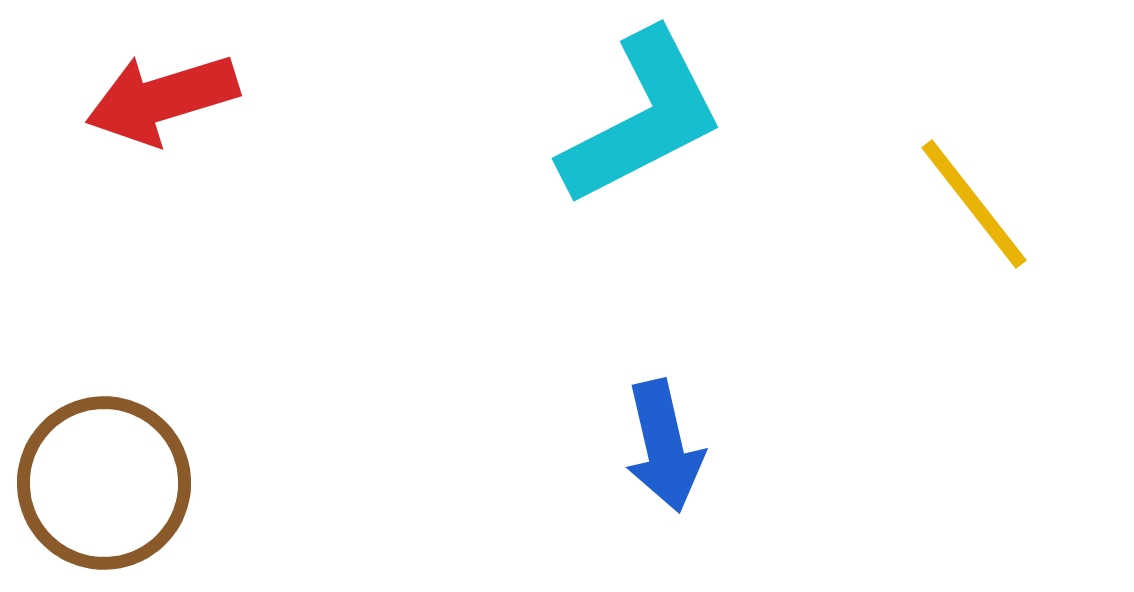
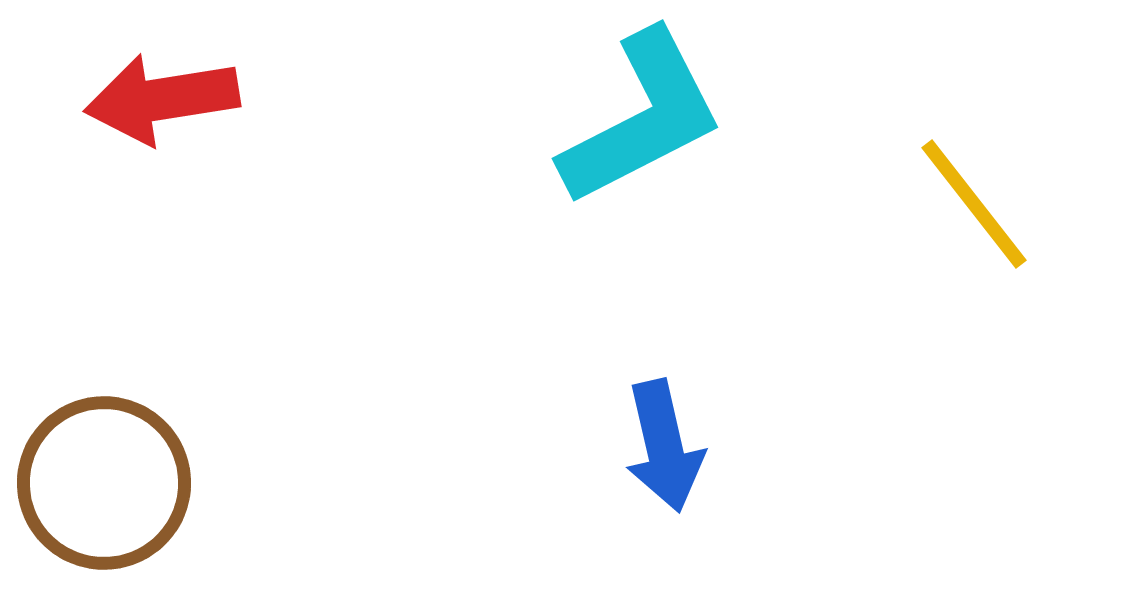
red arrow: rotated 8 degrees clockwise
